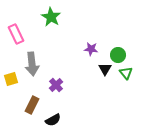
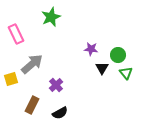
green star: rotated 18 degrees clockwise
gray arrow: rotated 125 degrees counterclockwise
black triangle: moved 3 px left, 1 px up
black semicircle: moved 7 px right, 7 px up
